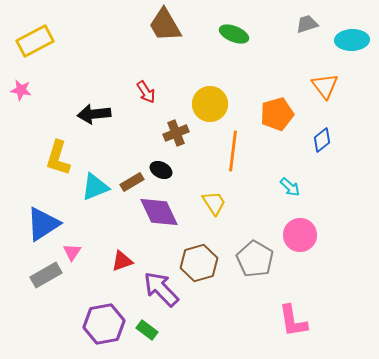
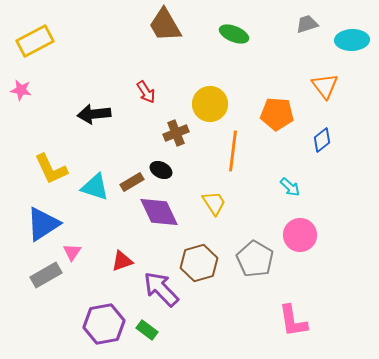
orange pentagon: rotated 20 degrees clockwise
yellow L-shape: moved 7 px left, 11 px down; rotated 42 degrees counterclockwise
cyan triangle: rotated 40 degrees clockwise
